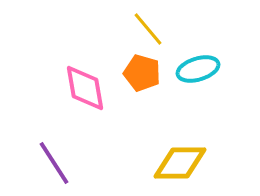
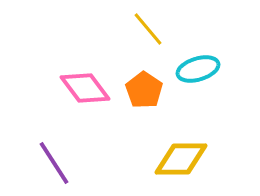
orange pentagon: moved 2 px right, 17 px down; rotated 18 degrees clockwise
pink diamond: rotated 27 degrees counterclockwise
yellow diamond: moved 1 px right, 4 px up
